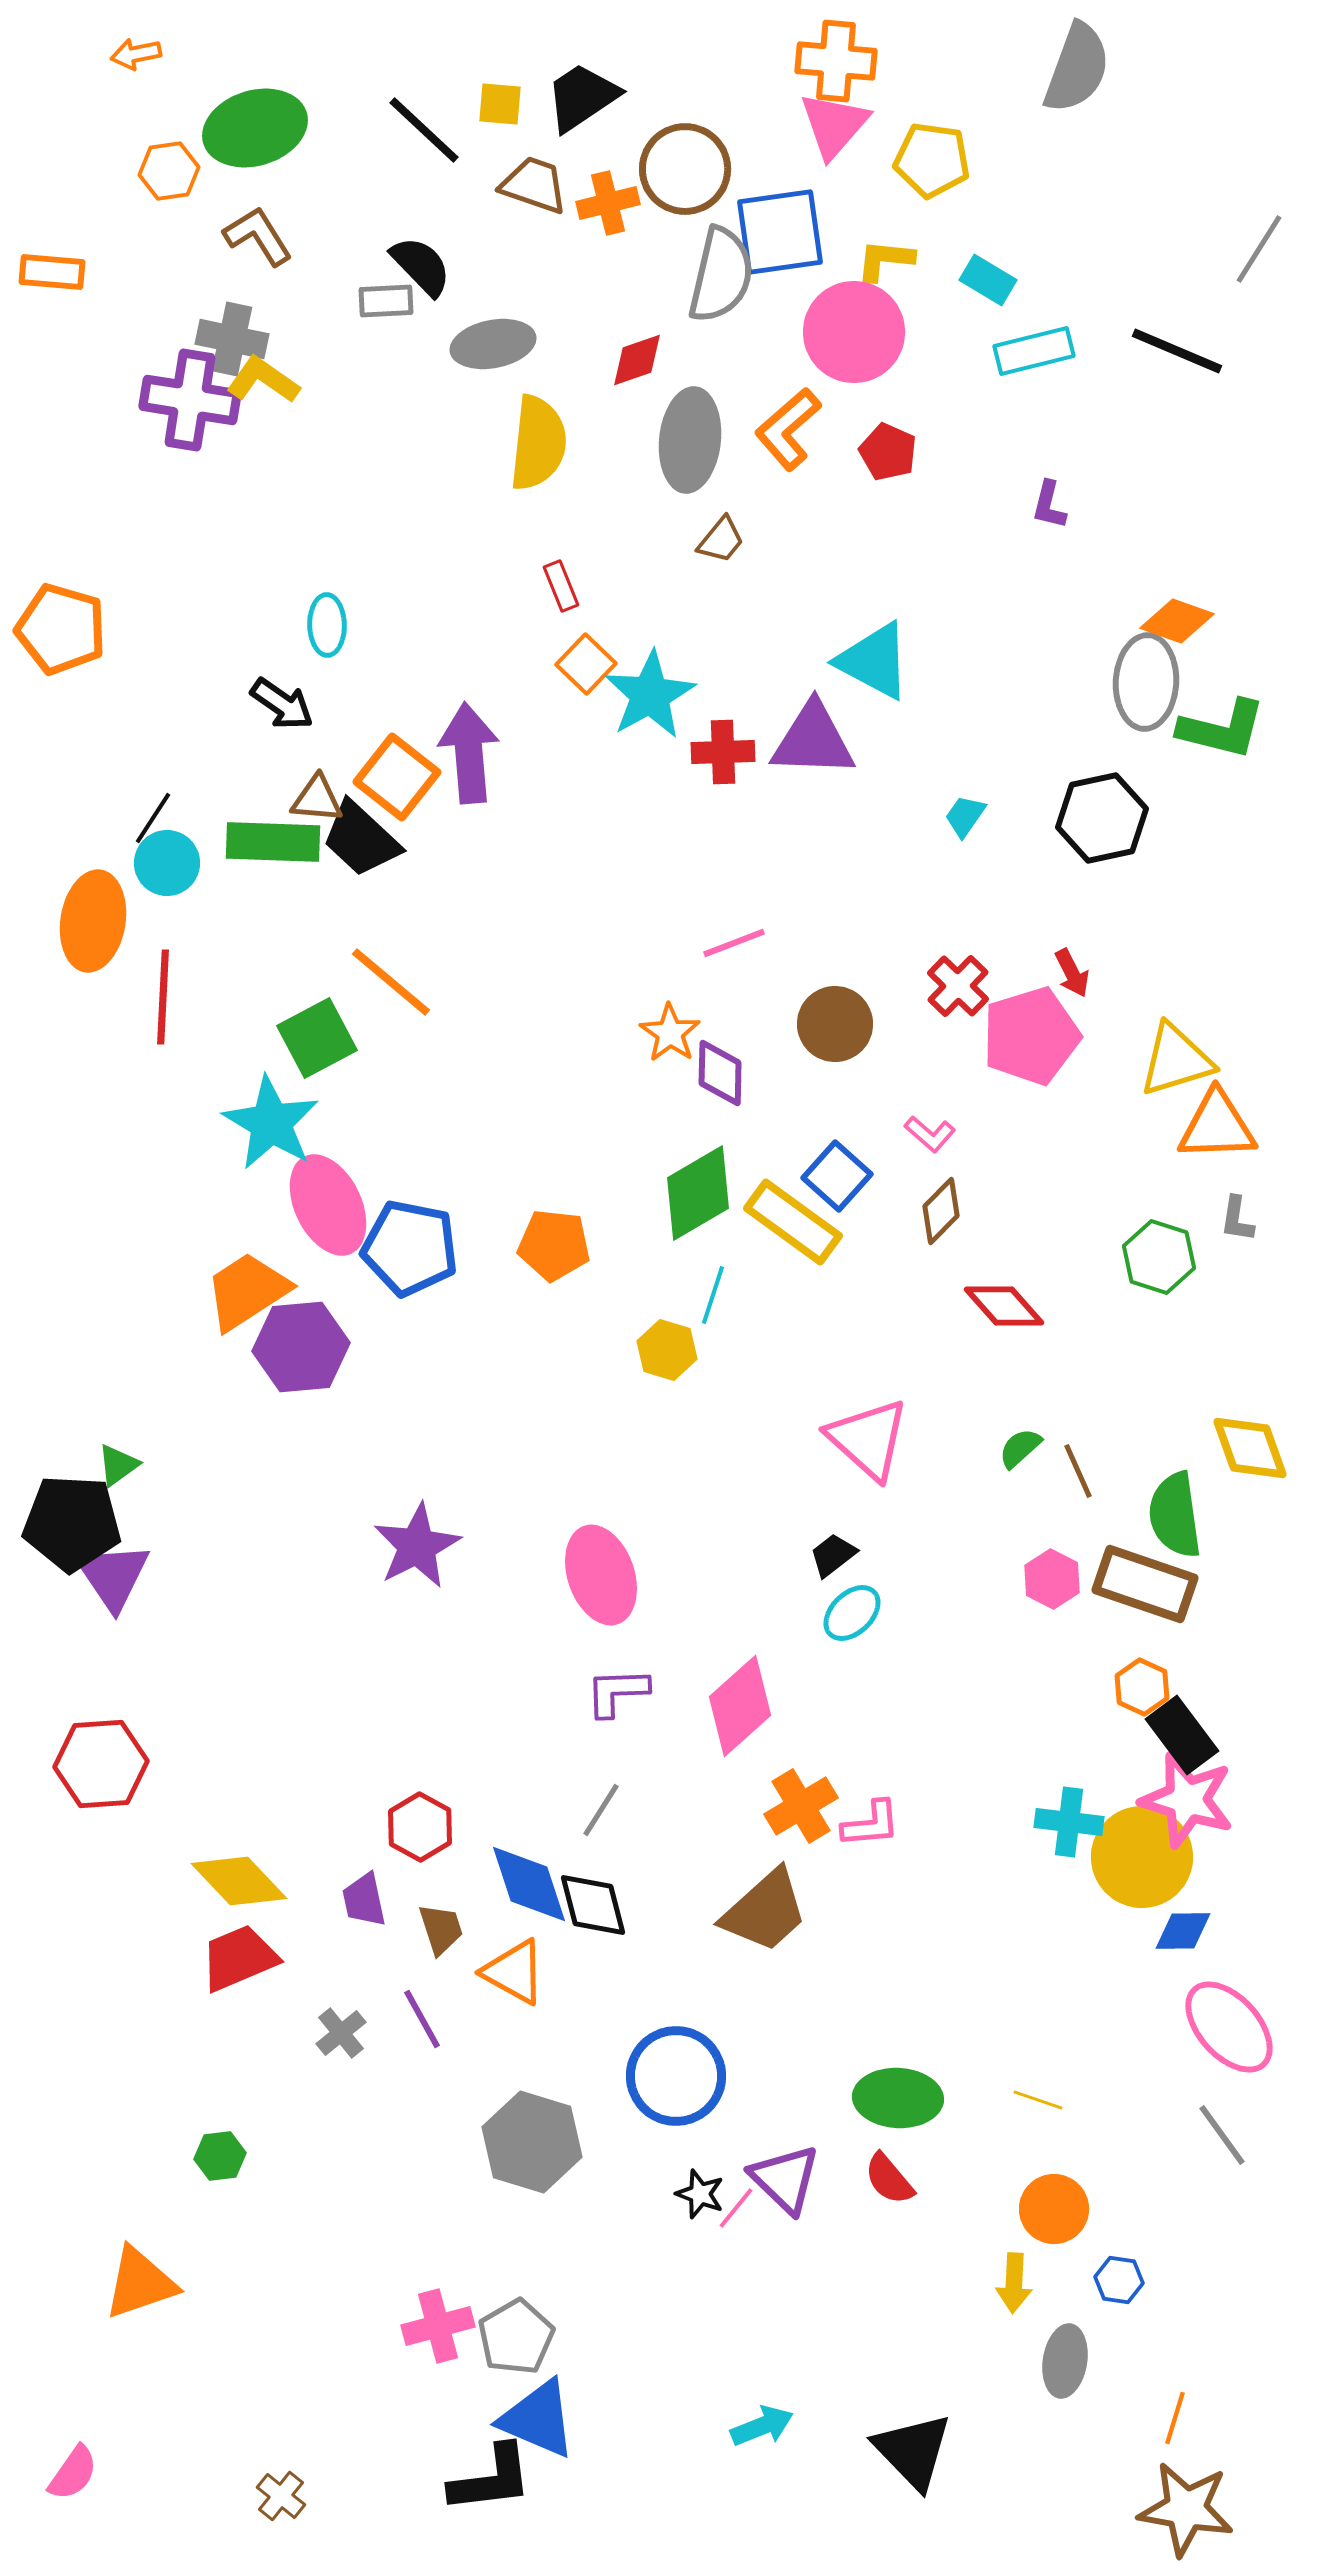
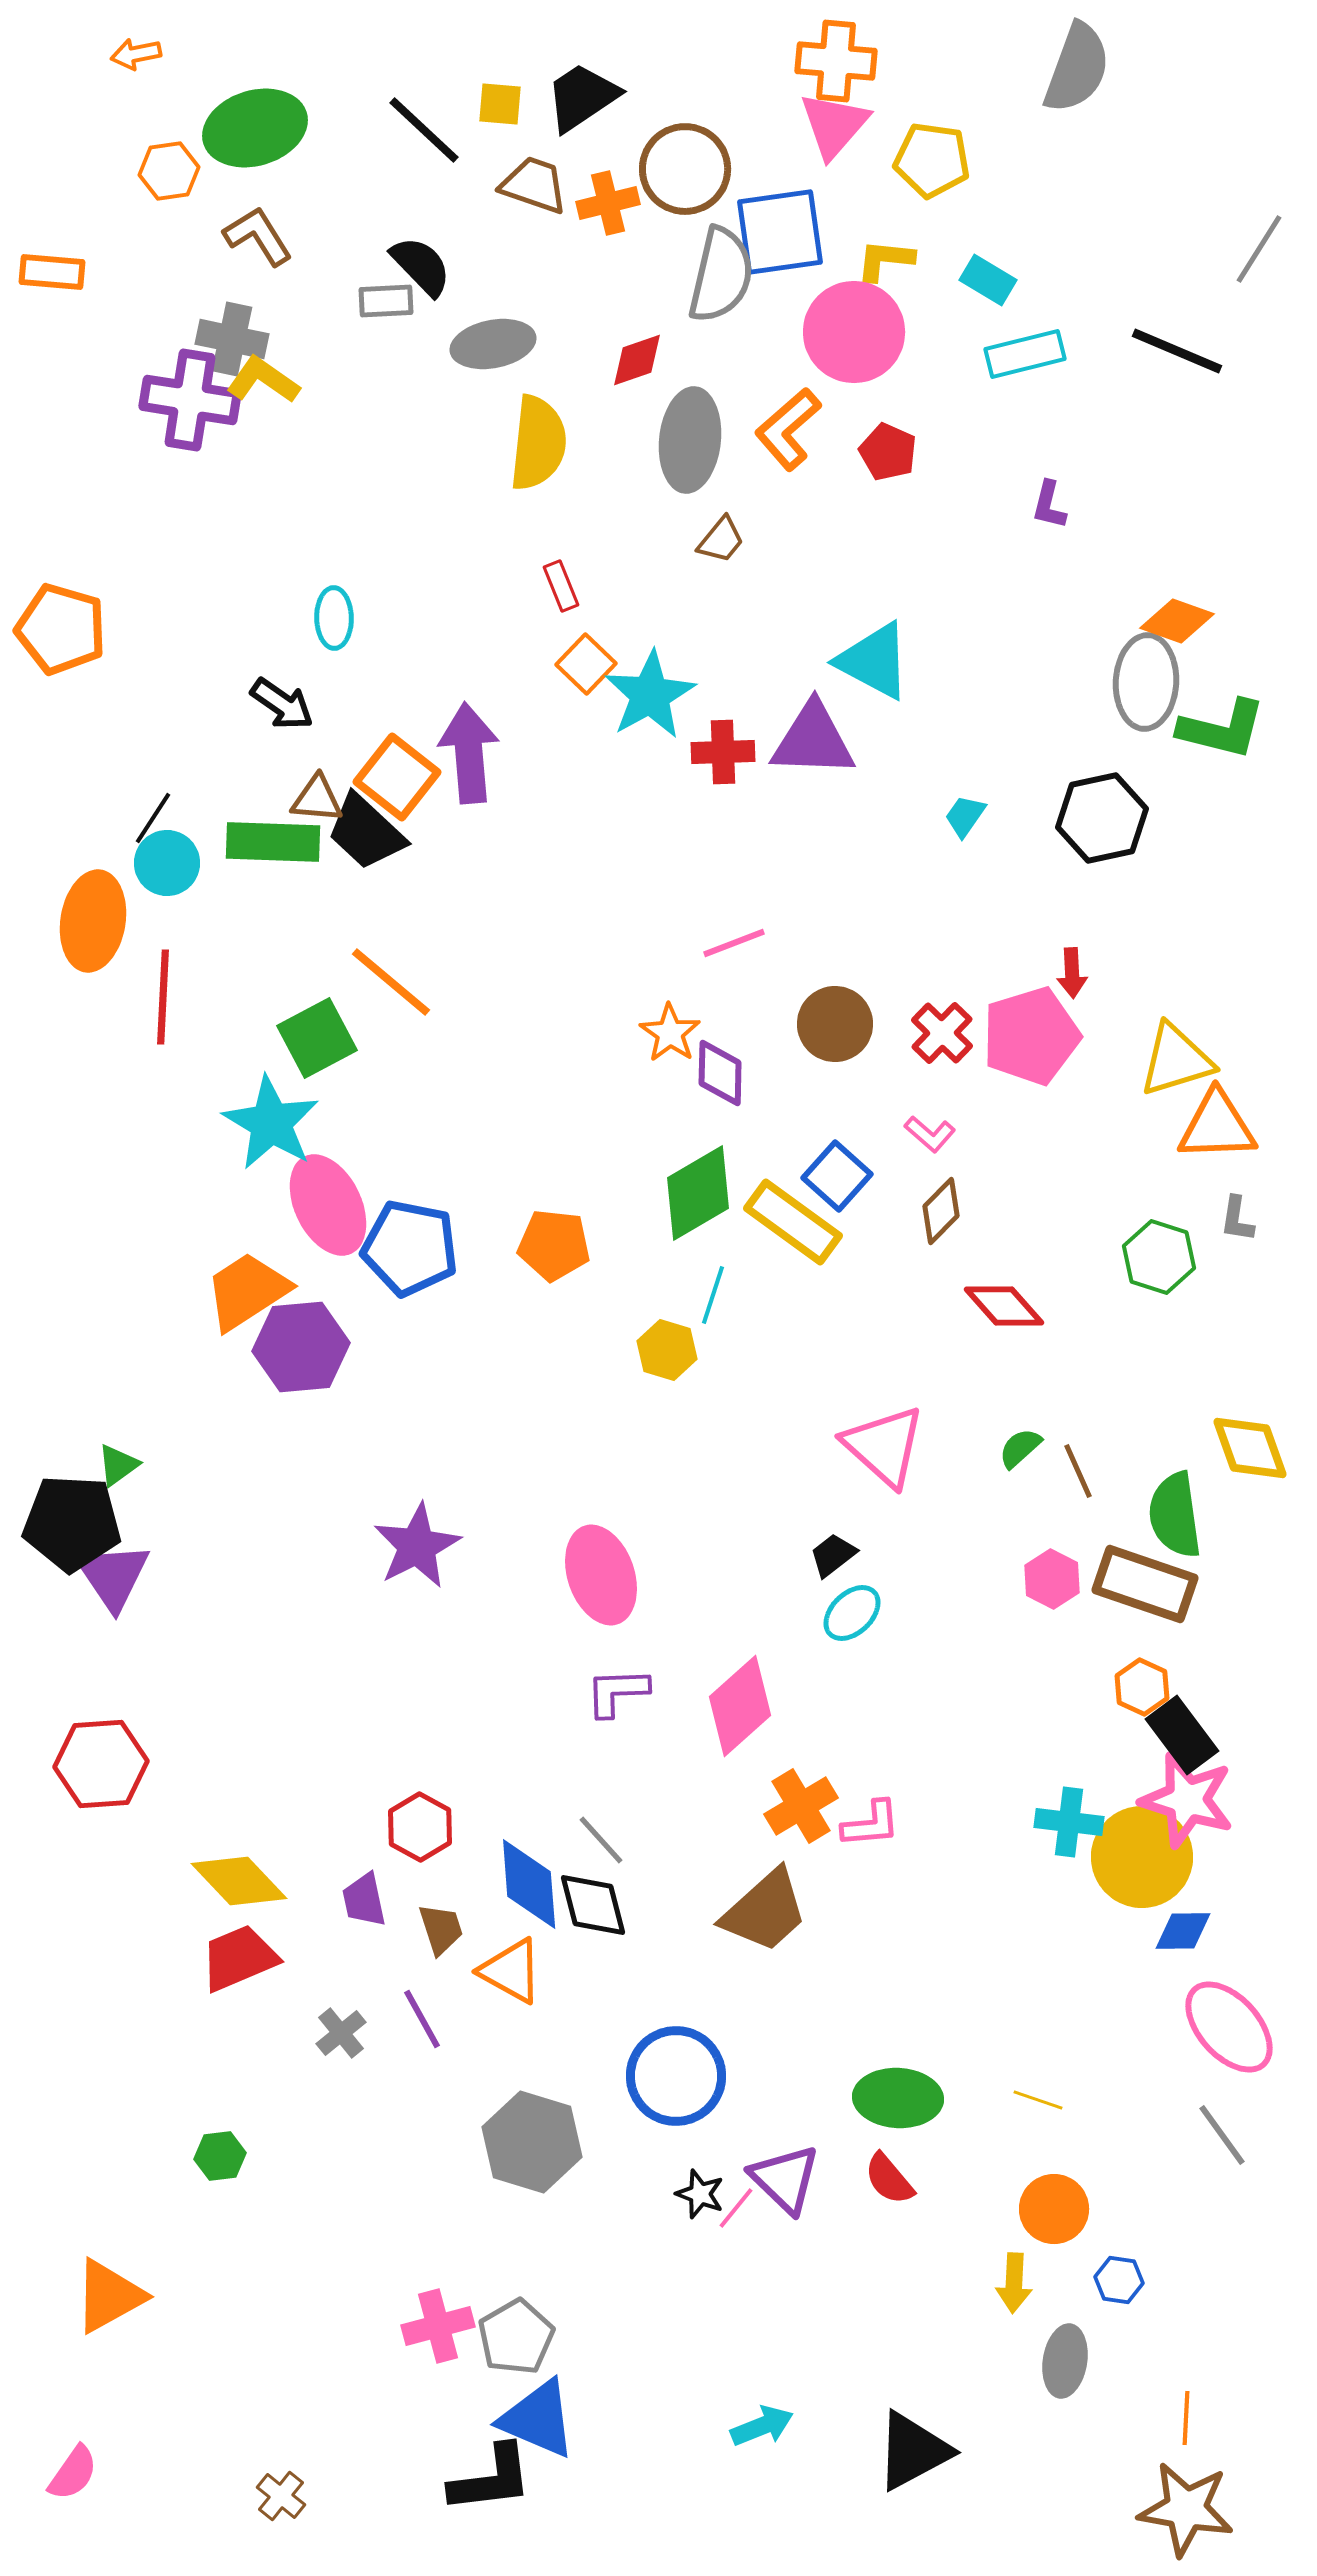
cyan rectangle at (1034, 351): moved 9 px left, 3 px down
cyan ellipse at (327, 625): moved 7 px right, 7 px up
black trapezoid at (361, 839): moved 5 px right, 7 px up
red arrow at (1072, 973): rotated 24 degrees clockwise
red cross at (958, 986): moved 16 px left, 47 px down
pink triangle at (868, 1439): moved 16 px right, 7 px down
gray line at (601, 1810): moved 30 px down; rotated 74 degrees counterclockwise
blue diamond at (529, 1884): rotated 14 degrees clockwise
orange triangle at (514, 1972): moved 3 px left, 1 px up
orange triangle at (140, 2283): moved 31 px left, 13 px down; rotated 10 degrees counterclockwise
orange line at (1175, 2418): moved 11 px right; rotated 14 degrees counterclockwise
black triangle at (913, 2451): rotated 46 degrees clockwise
